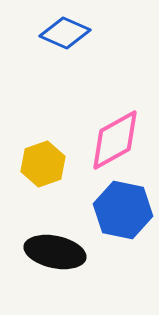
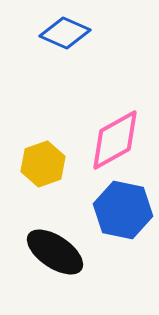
black ellipse: rotated 22 degrees clockwise
